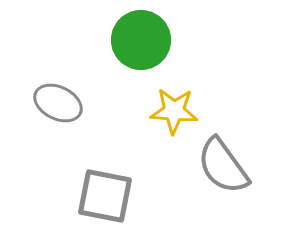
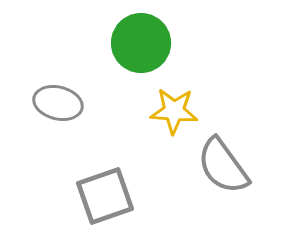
green circle: moved 3 px down
gray ellipse: rotated 12 degrees counterclockwise
gray square: rotated 30 degrees counterclockwise
